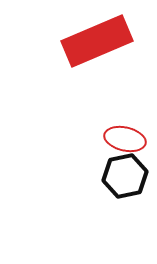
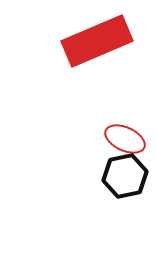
red ellipse: rotated 12 degrees clockwise
